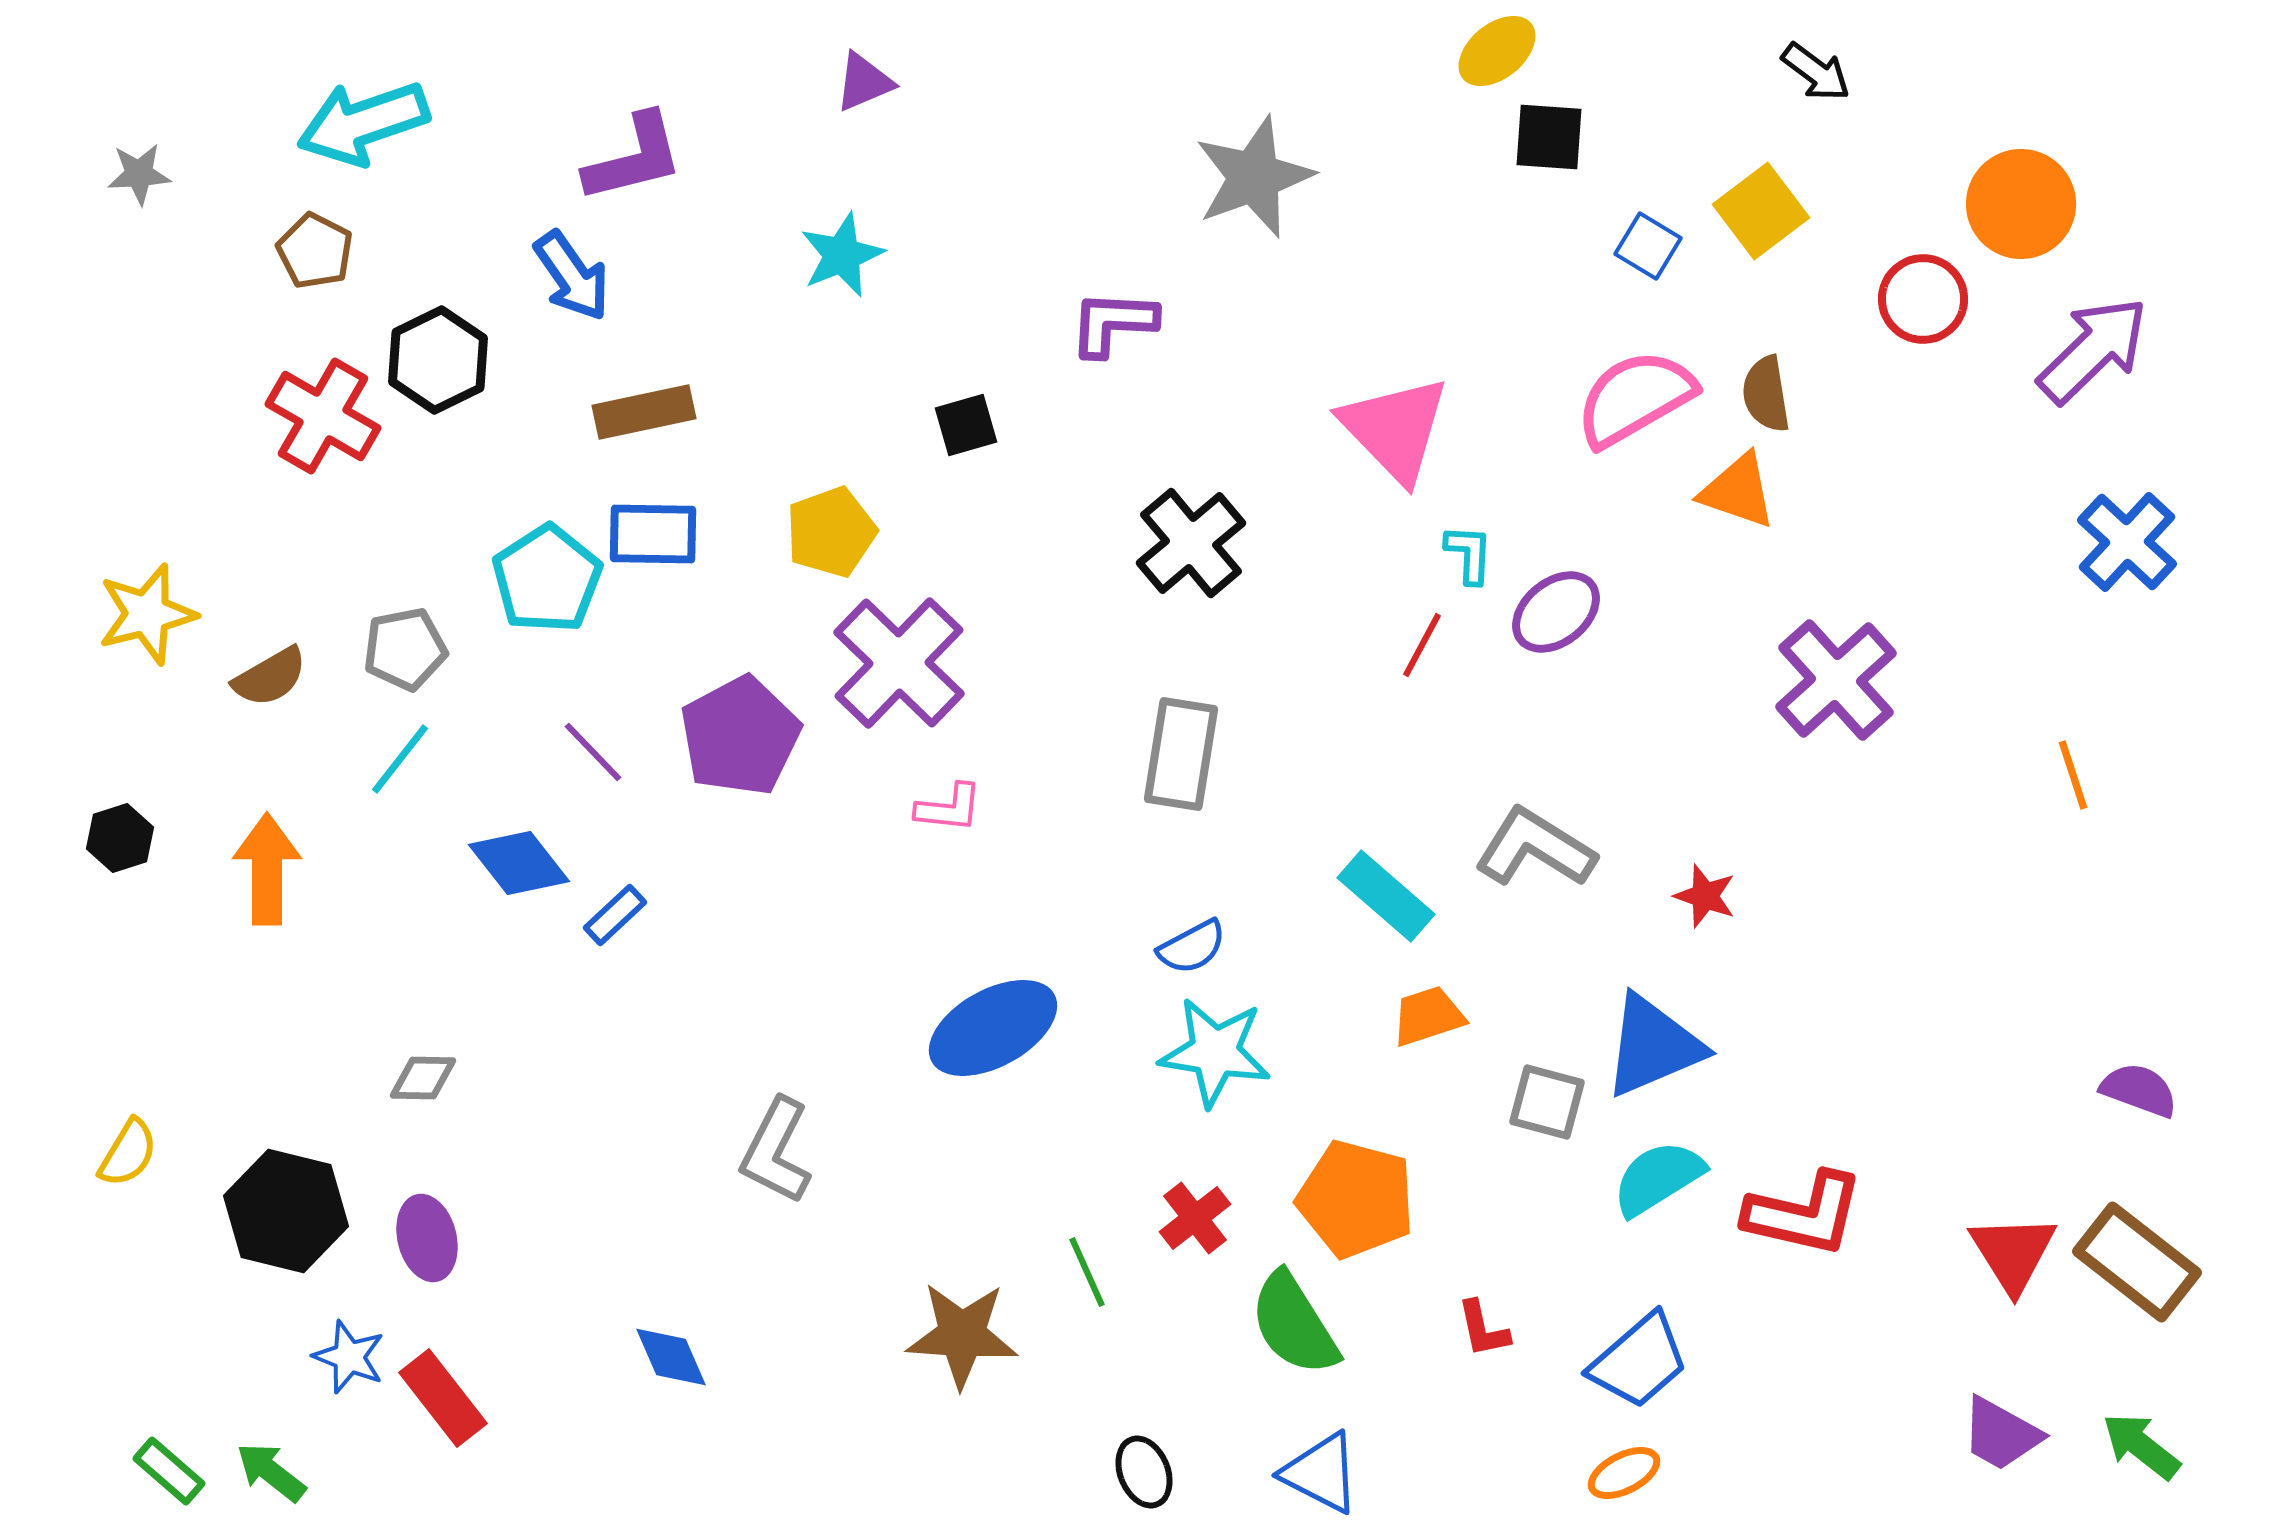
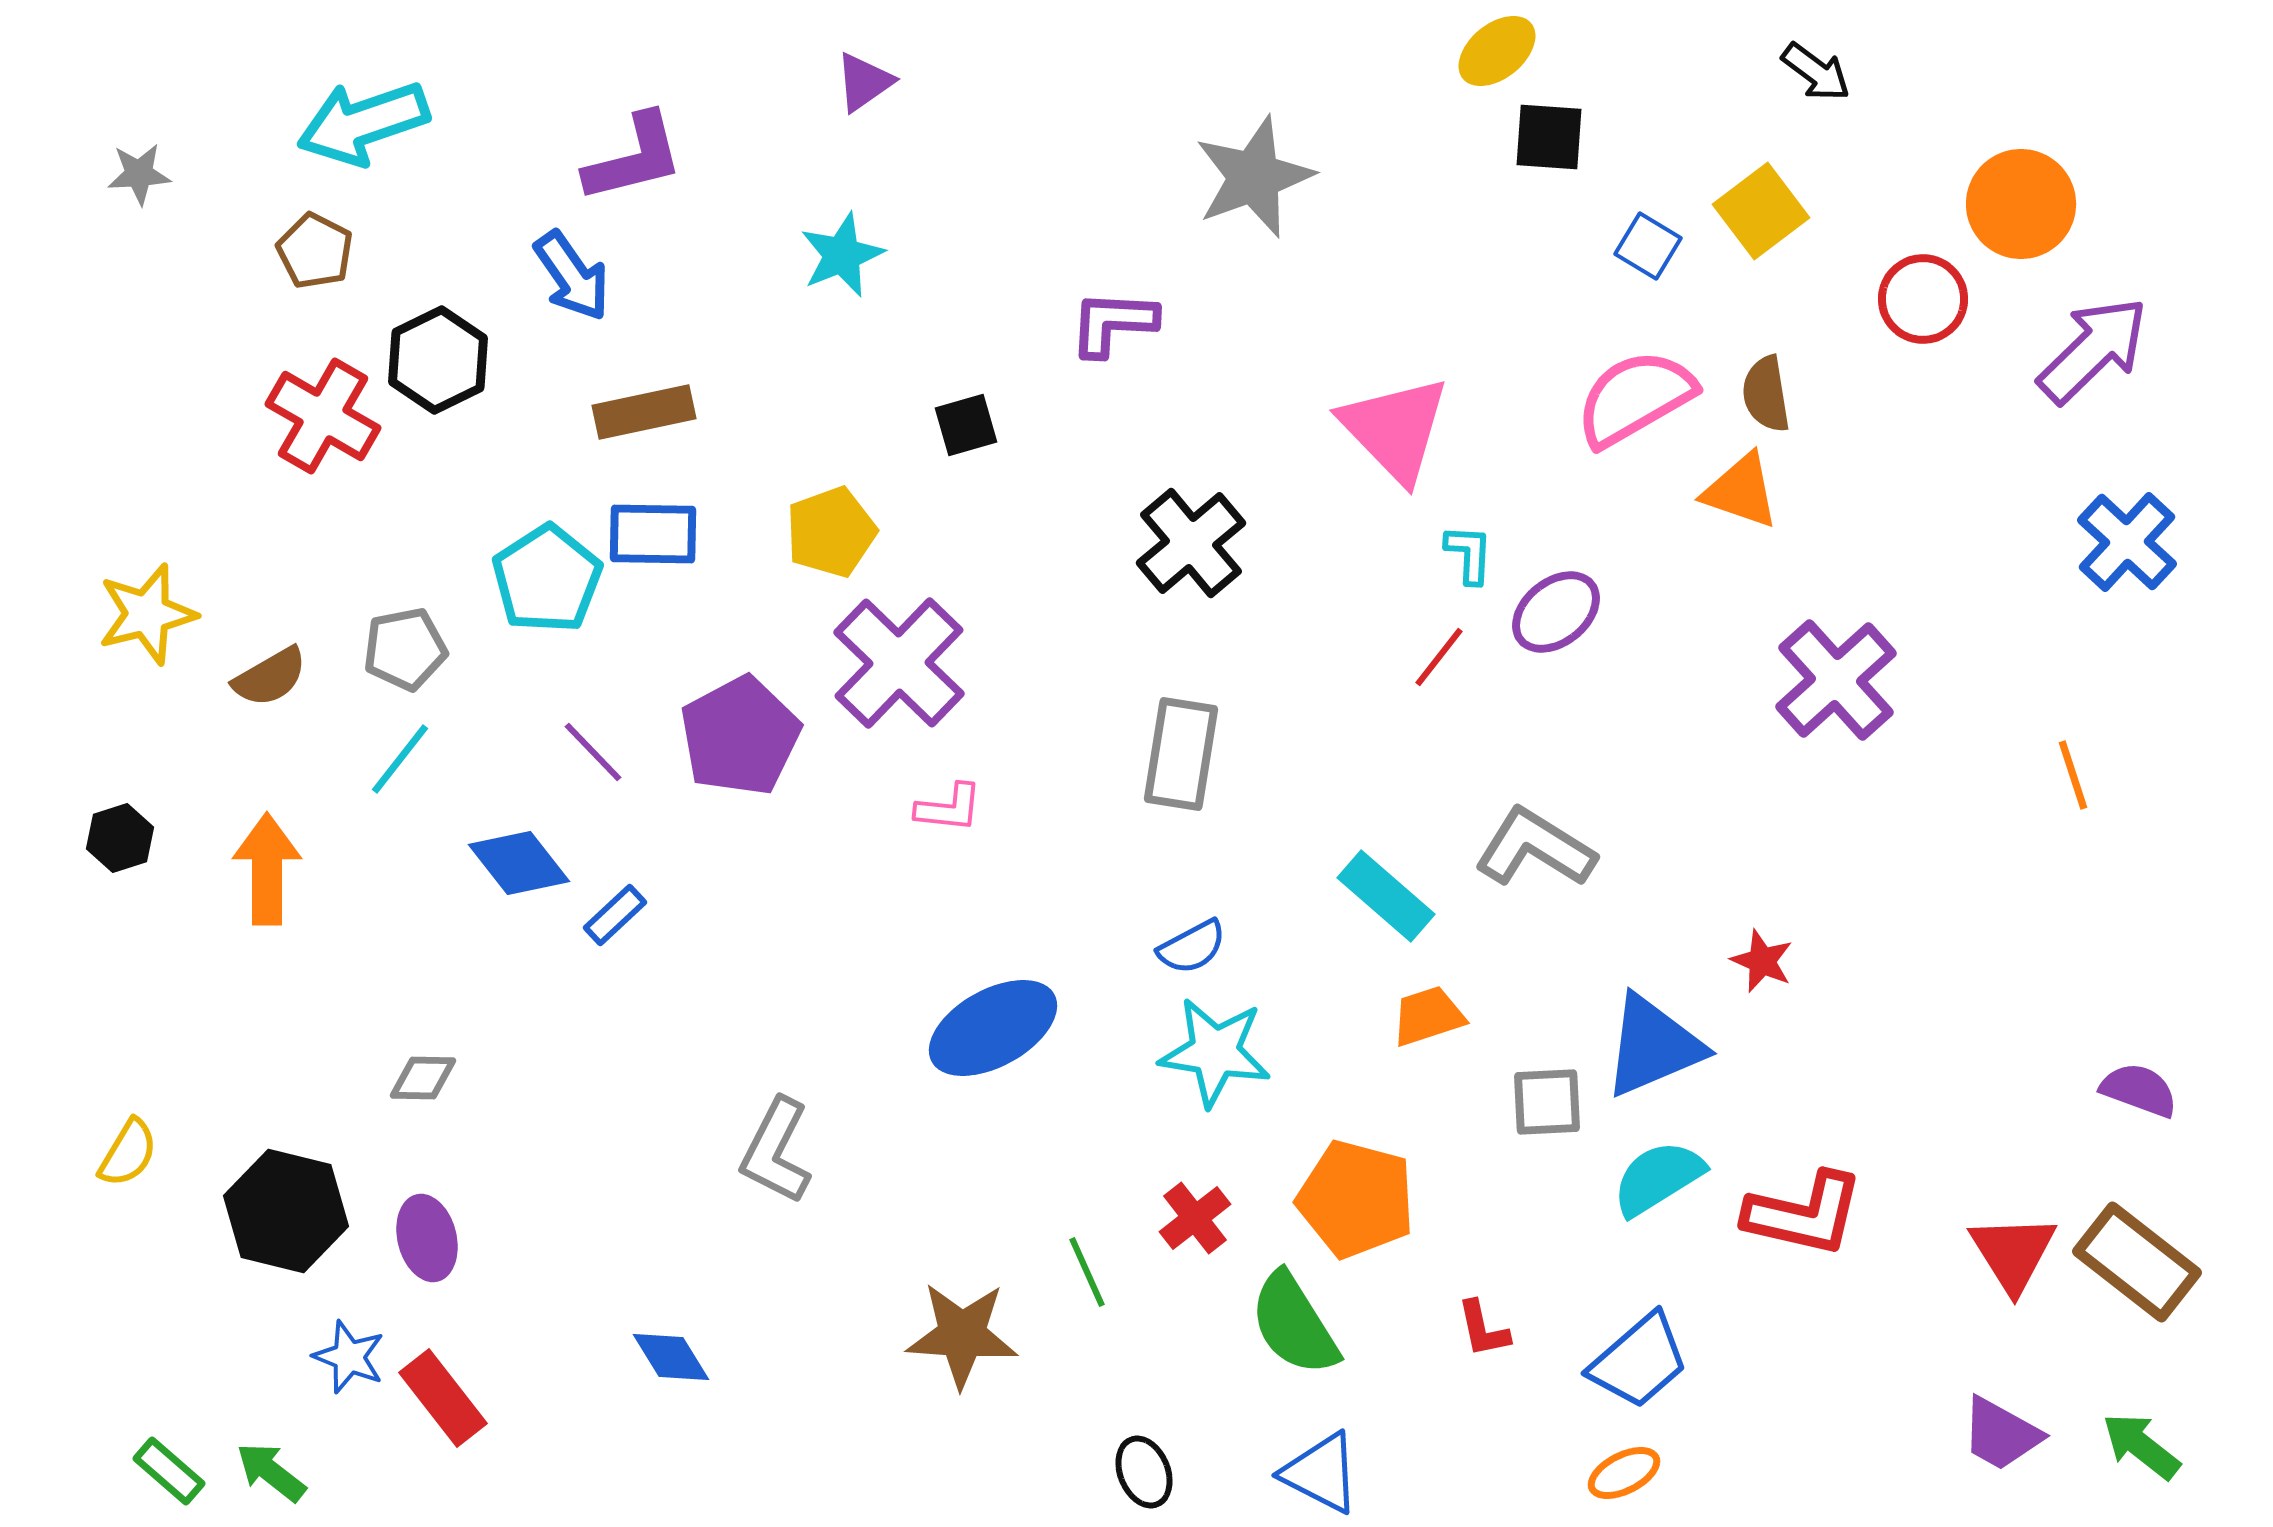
purple triangle at (864, 82): rotated 12 degrees counterclockwise
orange triangle at (1738, 491): moved 3 px right
red line at (1422, 645): moved 17 px right, 12 px down; rotated 10 degrees clockwise
red star at (1705, 896): moved 57 px right, 65 px down; rotated 4 degrees clockwise
gray square at (1547, 1102): rotated 18 degrees counterclockwise
blue diamond at (671, 1357): rotated 8 degrees counterclockwise
